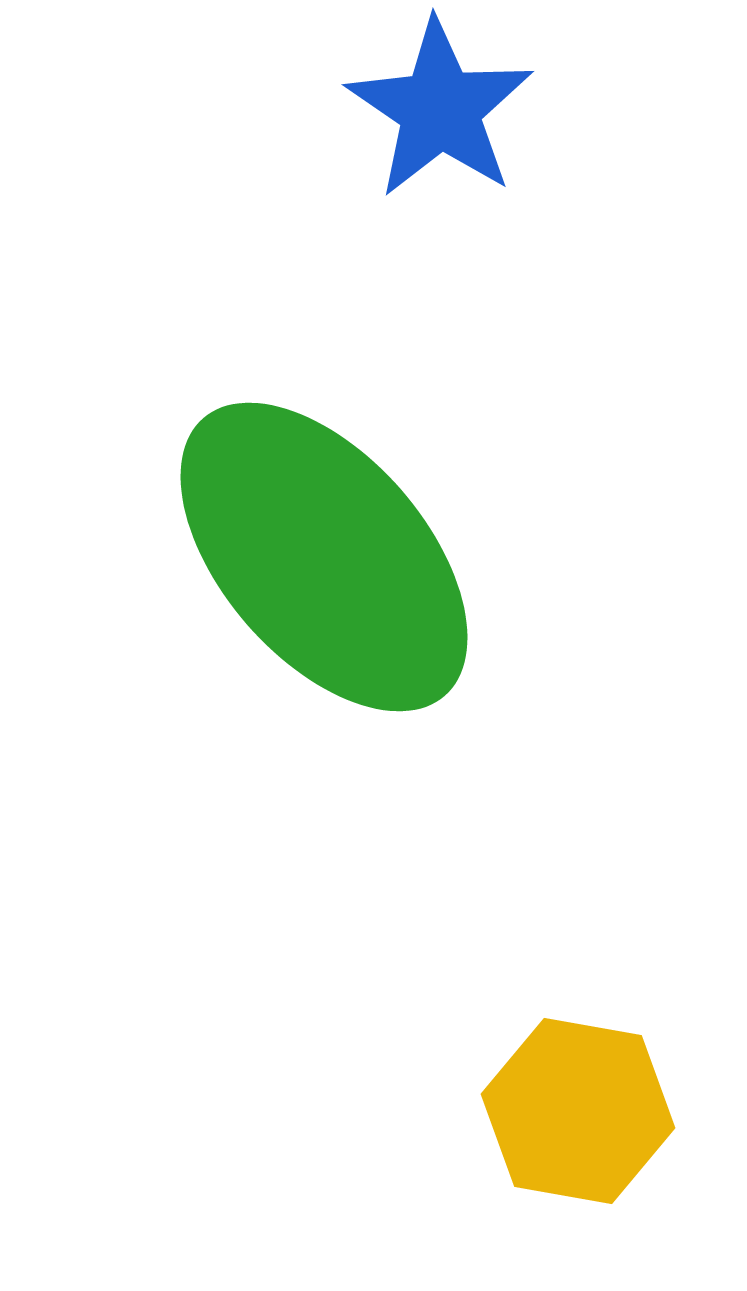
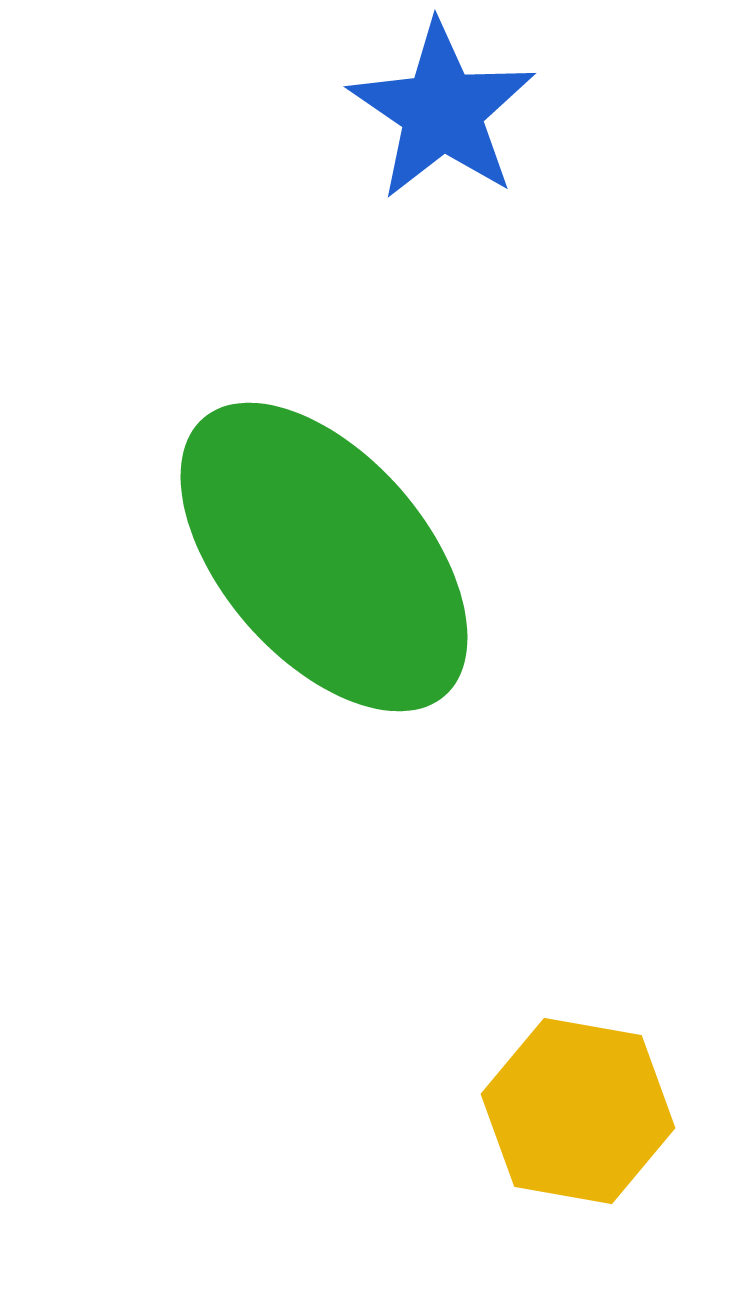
blue star: moved 2 px right, 2 px down
